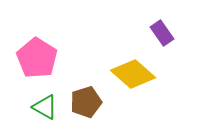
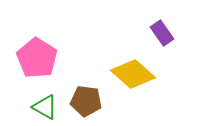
brown pentagon: moved 1 px up; rotated 24 degrees clockwise
